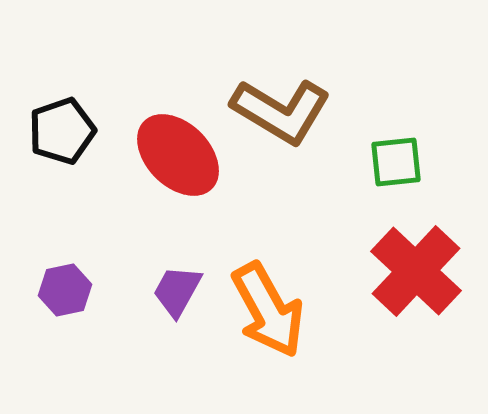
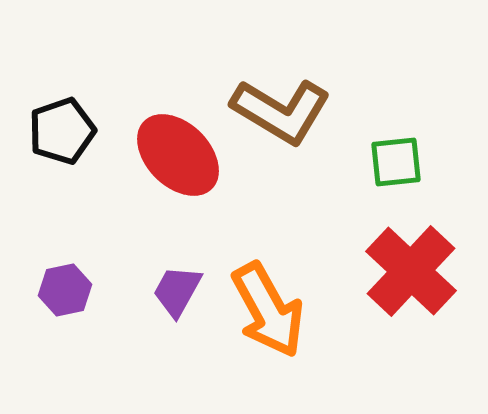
red cross: moved 5 px left
